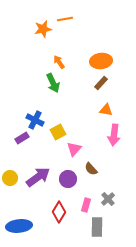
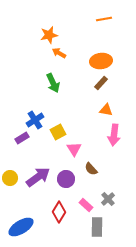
orange line: moved 39 px right
orange star: moved 6 px right, 6 px down
orange arrow: moved 9 px up; rotated 24 degrees counterclockwise
blue cross: rotated 30 degrees clockwise
pink triangle: rotated 14 degrees counterclockwise
purple circle: moved 2 px left
pink rectangle: rotated 64 degrees counterclockwise
blue ellipse: moved 2 px right, 1 px down; rotated 25 degrees counterclockwise
